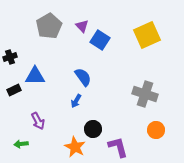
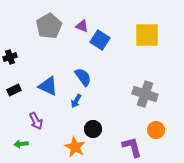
purple triangle: rotated 24 degrees counterclockwise
yellow square: rotated 24 degrees clockwise
blue triangle: moved 13 px right, 10 px down; rotated 25 degrees clockwise
purple arrow: moved 2 px left
purple L-shape: moved 14 px right
